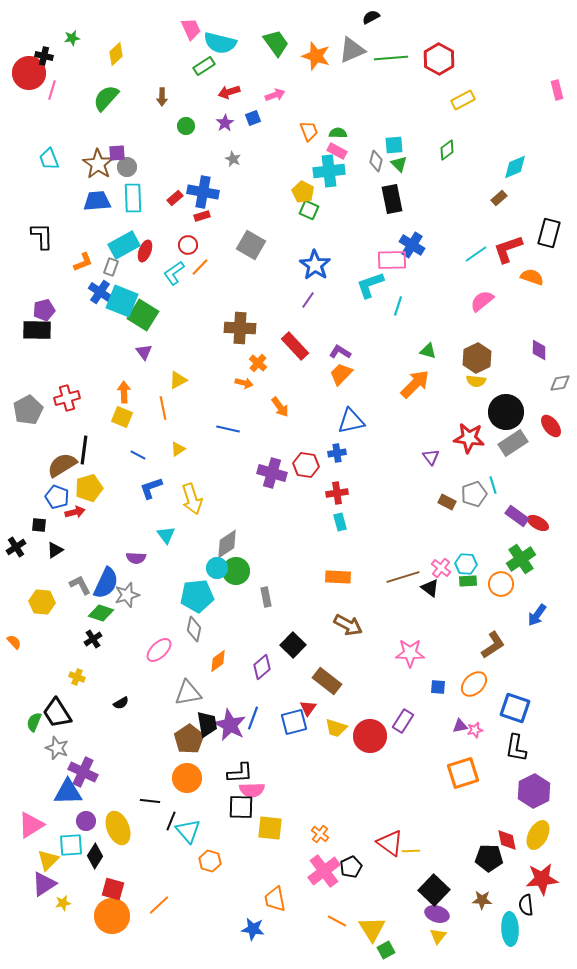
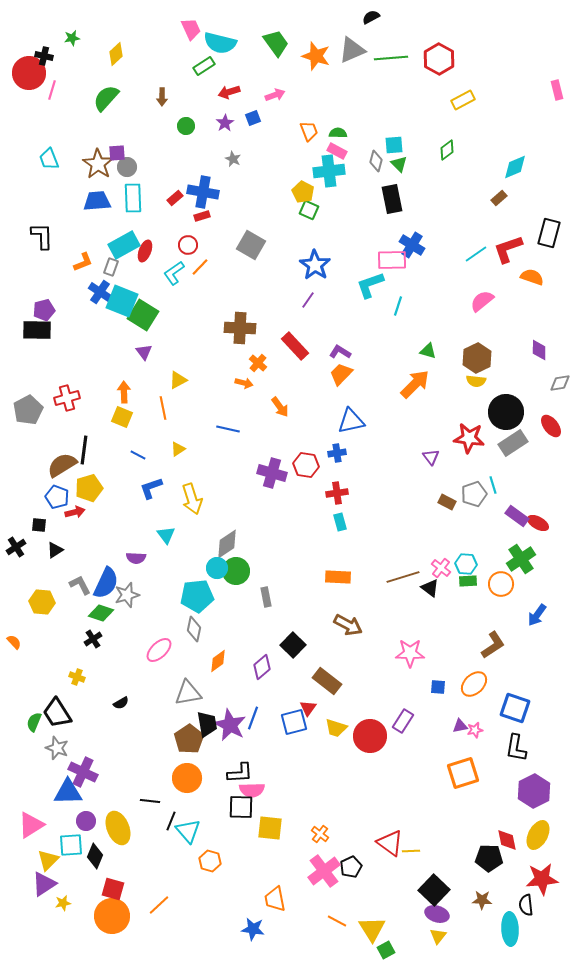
black diamond at (95, 856): rotated 10 degrees counterclockwise
